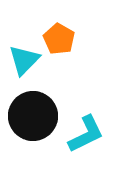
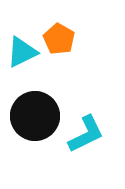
cyan triangle: moved 2 px left, 8 px up; rotated 20 degrees clockwise
black circle: moved 2 px right
